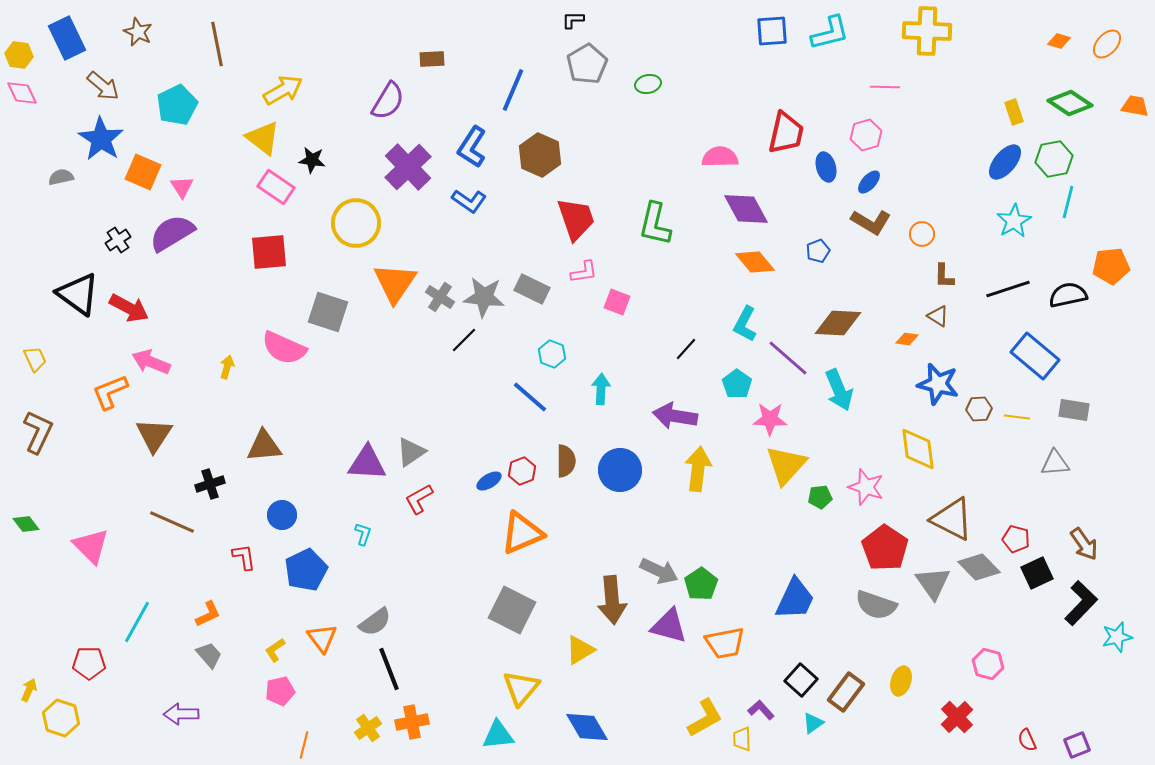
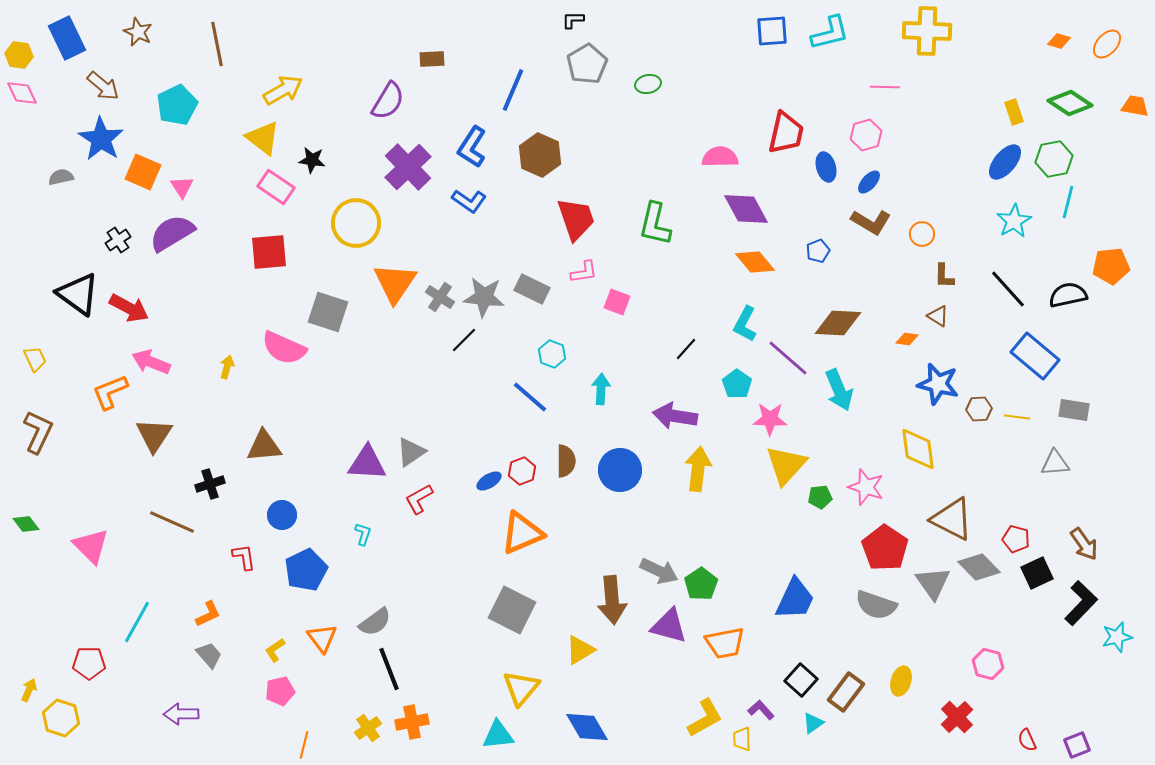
black line at (1008, 289): rotated 66 degrees clockwise
